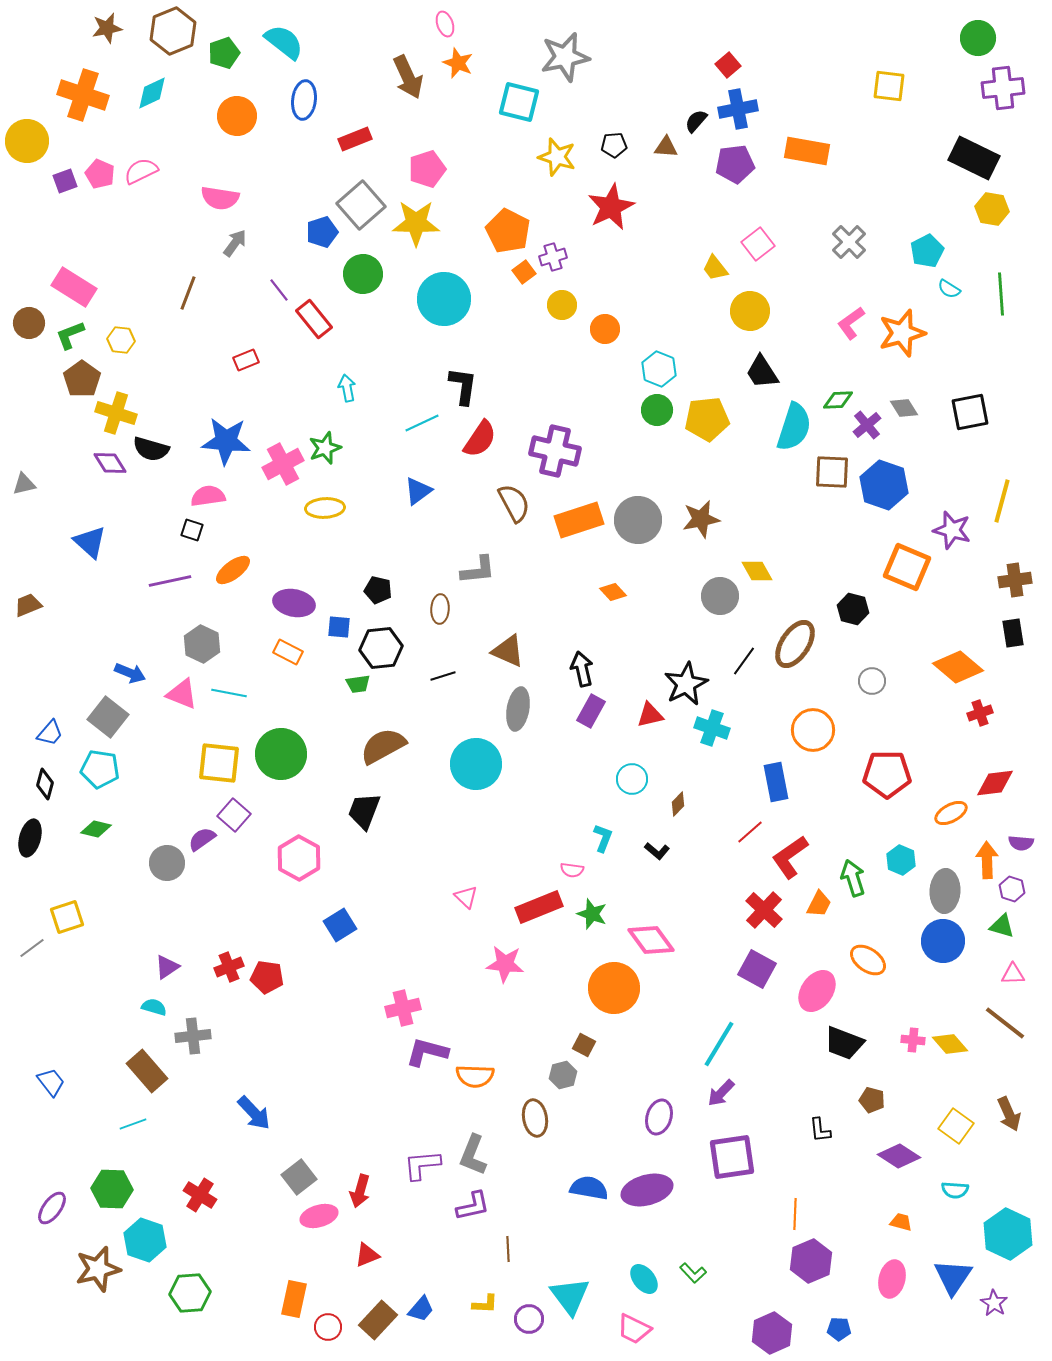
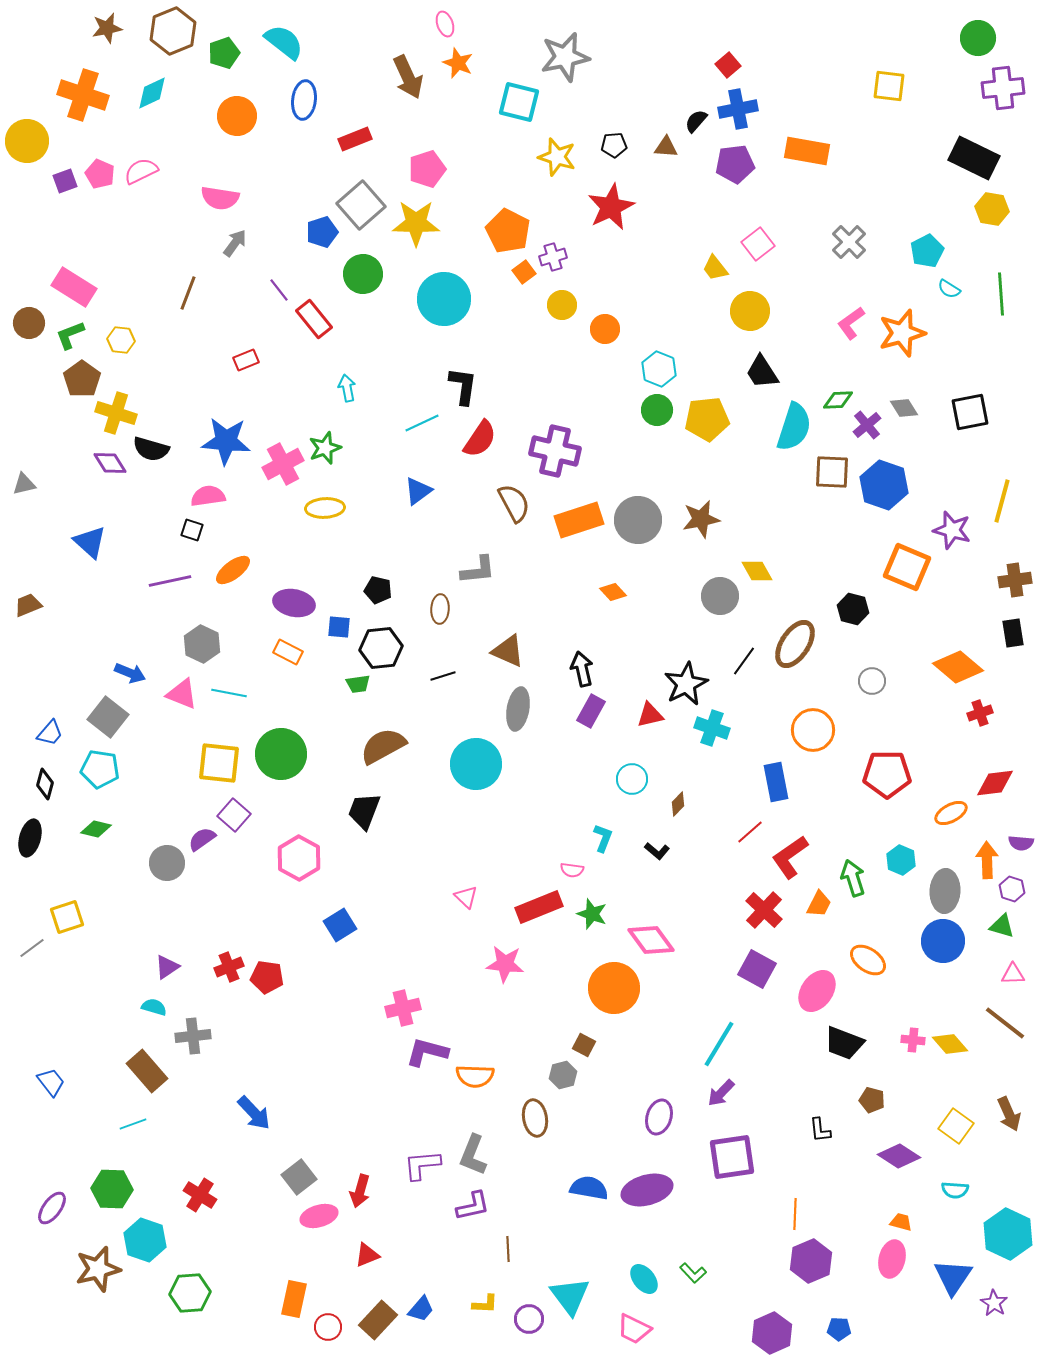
pink ellipse at (892, 1279): moved 20 px up
